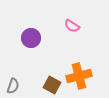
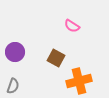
purple circle: moved 16 px left, 14 px down
orange cross: moved 5 px down
brown square: moved 4 px right, 27 px up
